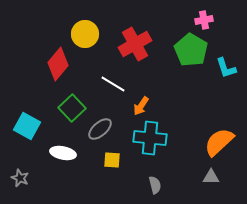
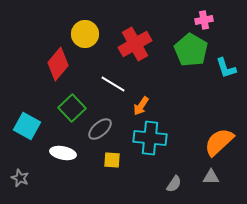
gray semicircle: moved 19 px right, 1 px up; rotated 48 degrees clockwise
